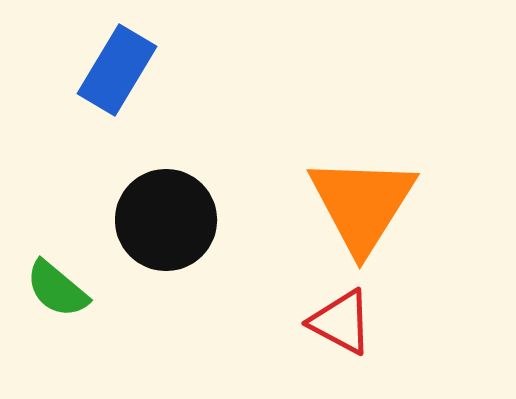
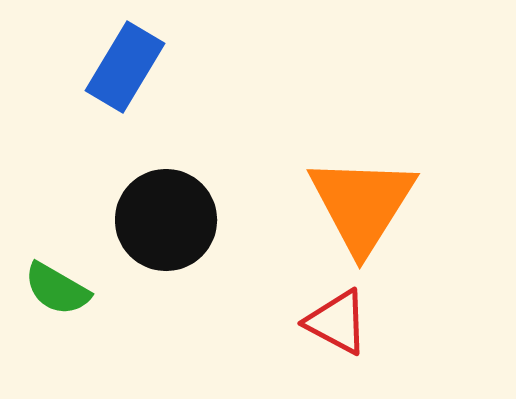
blue rectangle: moved 8 px right, 3 px up
green semicircle: rotated 10 degrees counterclockwise
red triangle: moved 4 px left
